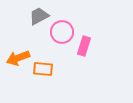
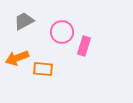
gray trapezoid: moved 15 px left, 5 px down
orange arrow: moved 1 px left
